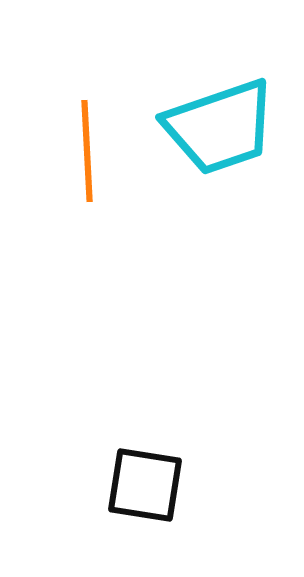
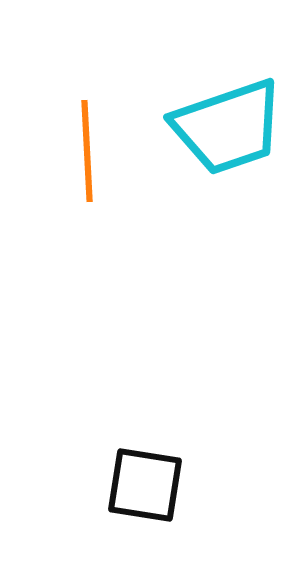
cyan trapezoid: moved 8 px right
